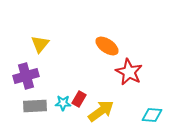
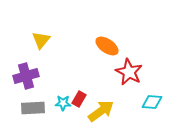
yellow triangle: moved 1 px right, 4 px up
gray rectangle: moved 2 px left, 2 px down
cyan diamond: moved 13 px up
